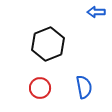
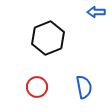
black hexagon: moved 6 px up
red circle: moved 3 px left, 1 px up
